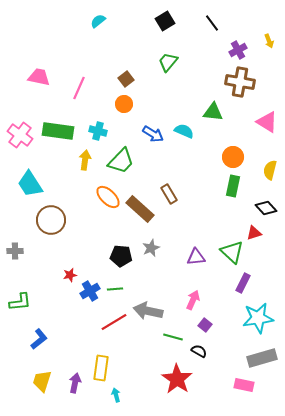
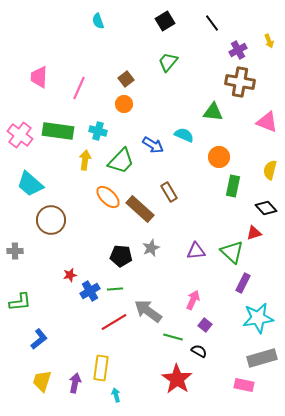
cyan semicircle at (98, 21): rotated 70 degrees counterclockwise
pink trapezoid at (39, 77): rotated 100 degrees counterclockwise
pink triangle at (267, 122): rotated 10 degrees counterclockwise
cyan semicircle at (184, 131): moved 4 px down
blue arrow at (153, 134): moved 11 px down
orange circle at (233, 157): moved 14 px left
cyan trapezoid at (30, 184): rotated 16 degrees counterclockwise
brown rectangle at (169, 194): moved 2 px up
purple triangle at (196, 257): moved 6 px up
gray arrow at (148, 311): rotated 24 degrees clockwise
